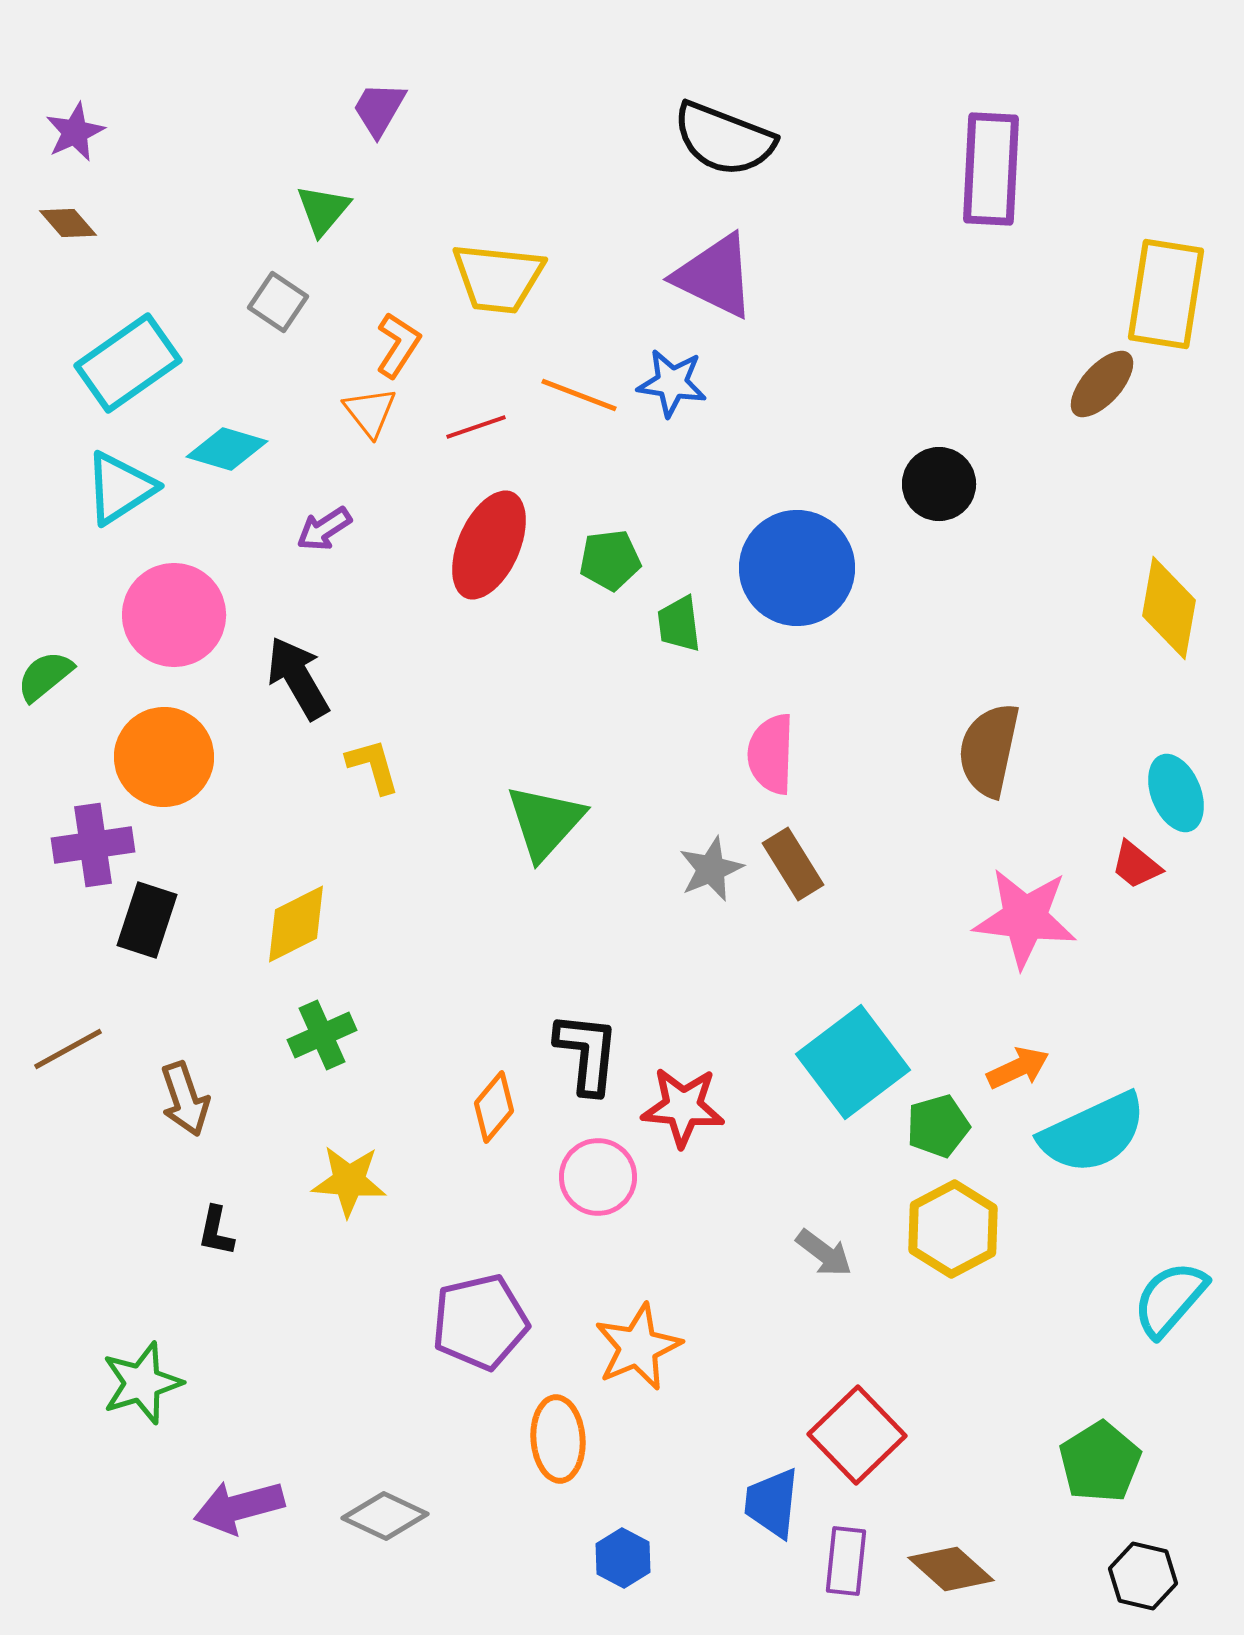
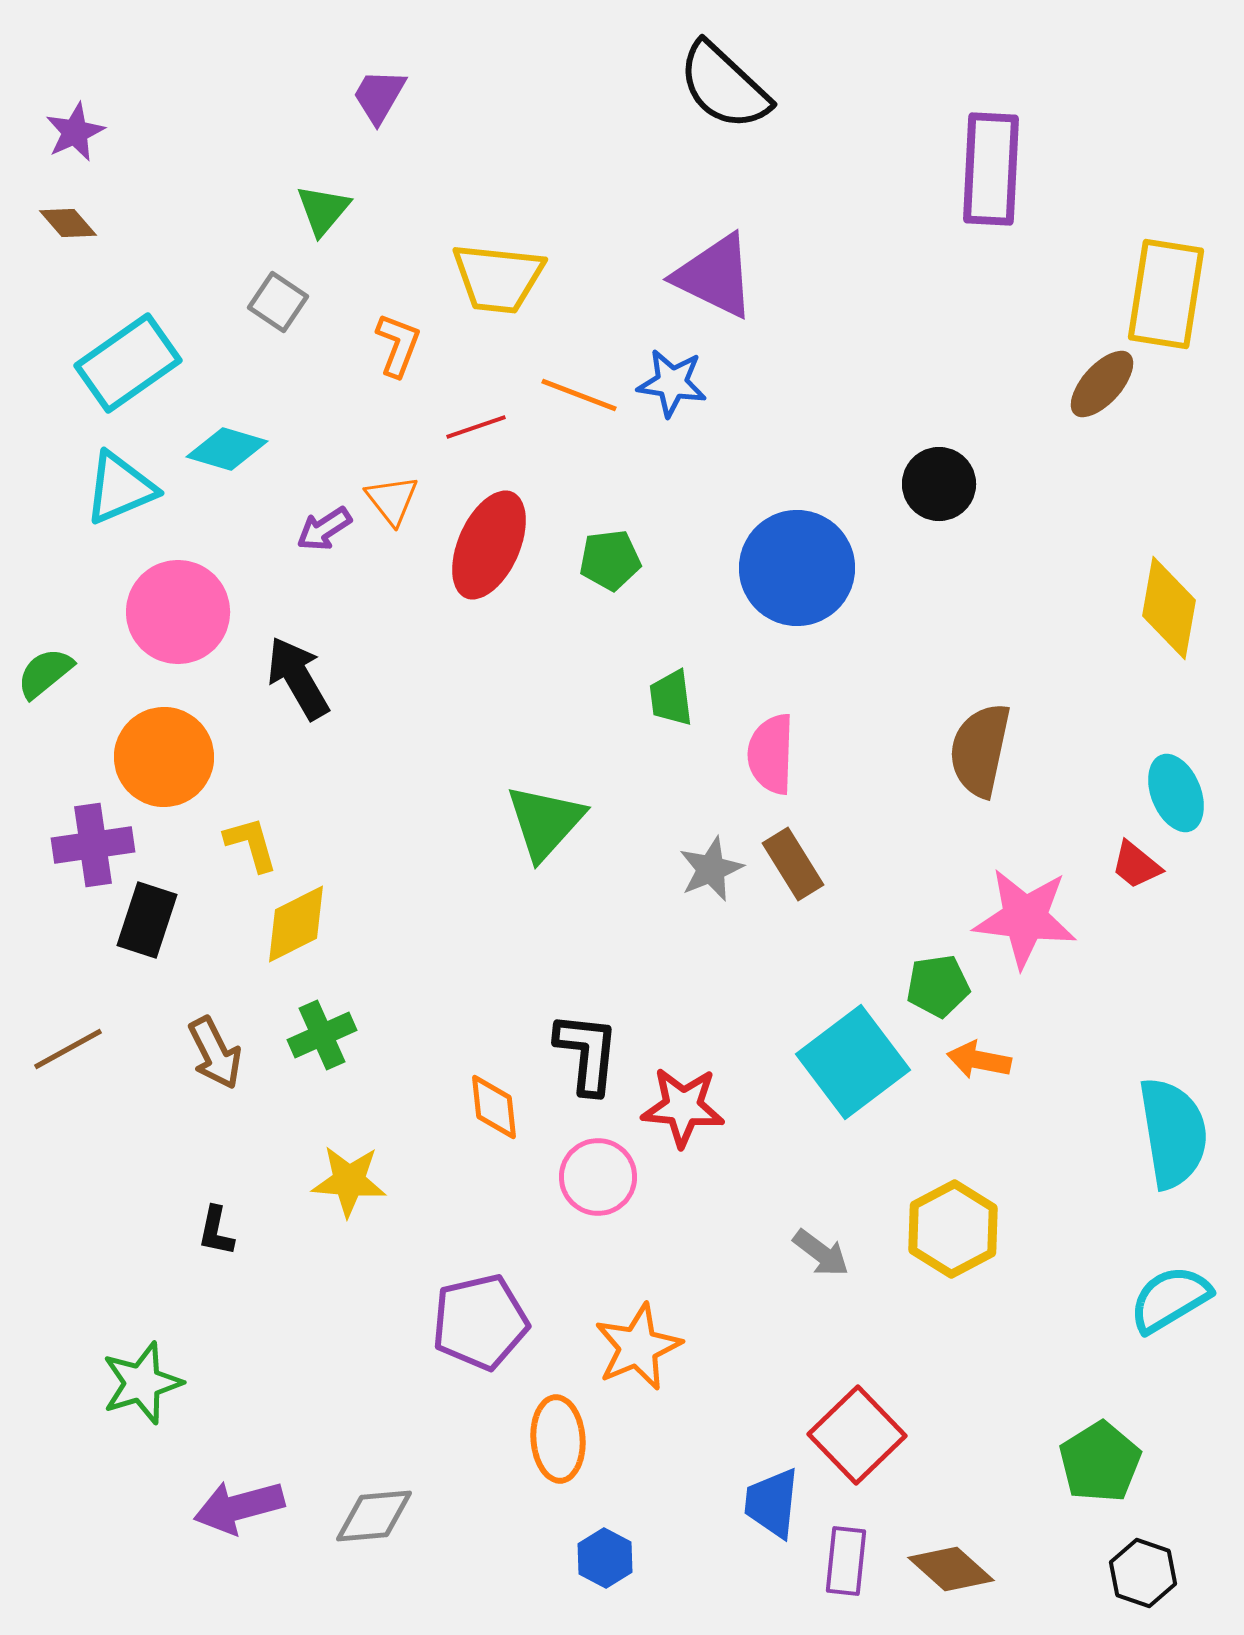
purple trapezoid at (379, 109): moved 13 px up
black semicircle at (724, 139): moved 53 px up; rotated 22 degrees clockwise
orange L-shape at (398, 345): rotated 12 degrees counterclockwise
orange triangle at (370, 412): moved 22 px right, 88 px down
cyan triangle at (120, 488): rotated 10 degrees clockwise
pink circle at (174, 615): moved 4 px right, 3 px up
green trapezoid at (679, 624): moved 8 px left, 74 px down
green semicircle at (45, 676): moved 3 px up
brown semicircle at (989, 750): moved 9 px left
yellow L-shape at (373, 766): moved 122 px left, 78 px down
orange arrow at (1018, 1068): moved 39 px left, 8 px up; rotated 144 degrees counterclockwise
brown arrow at (185, 1099): moved 30 px right, 46 px up; rotated 8 degrees counterclockwise
orange diamond at (494, 1107): rotated 46 degrees counterclockwise
green pentagon at (938, 1126): moved 140 px up; rotated 8 degrees clockwise
cyan semicircle at (1093, 1133): moved 80 px right; rotated 74 degrees counterclockwise
gray arrow at (824, 1253): moved 3 px left
cyan semicircle at (1170, 1299): rotated 18 degrees clockwise
gray diamond at (385, 1516): moved 11 px left; rotated 30 degrees counterclockwise
blue hexagon at (623, 1558): moved 18 px left
black hexagon at (1143, 1576): moved 3 px up; rotated 6 degrees clockwise
